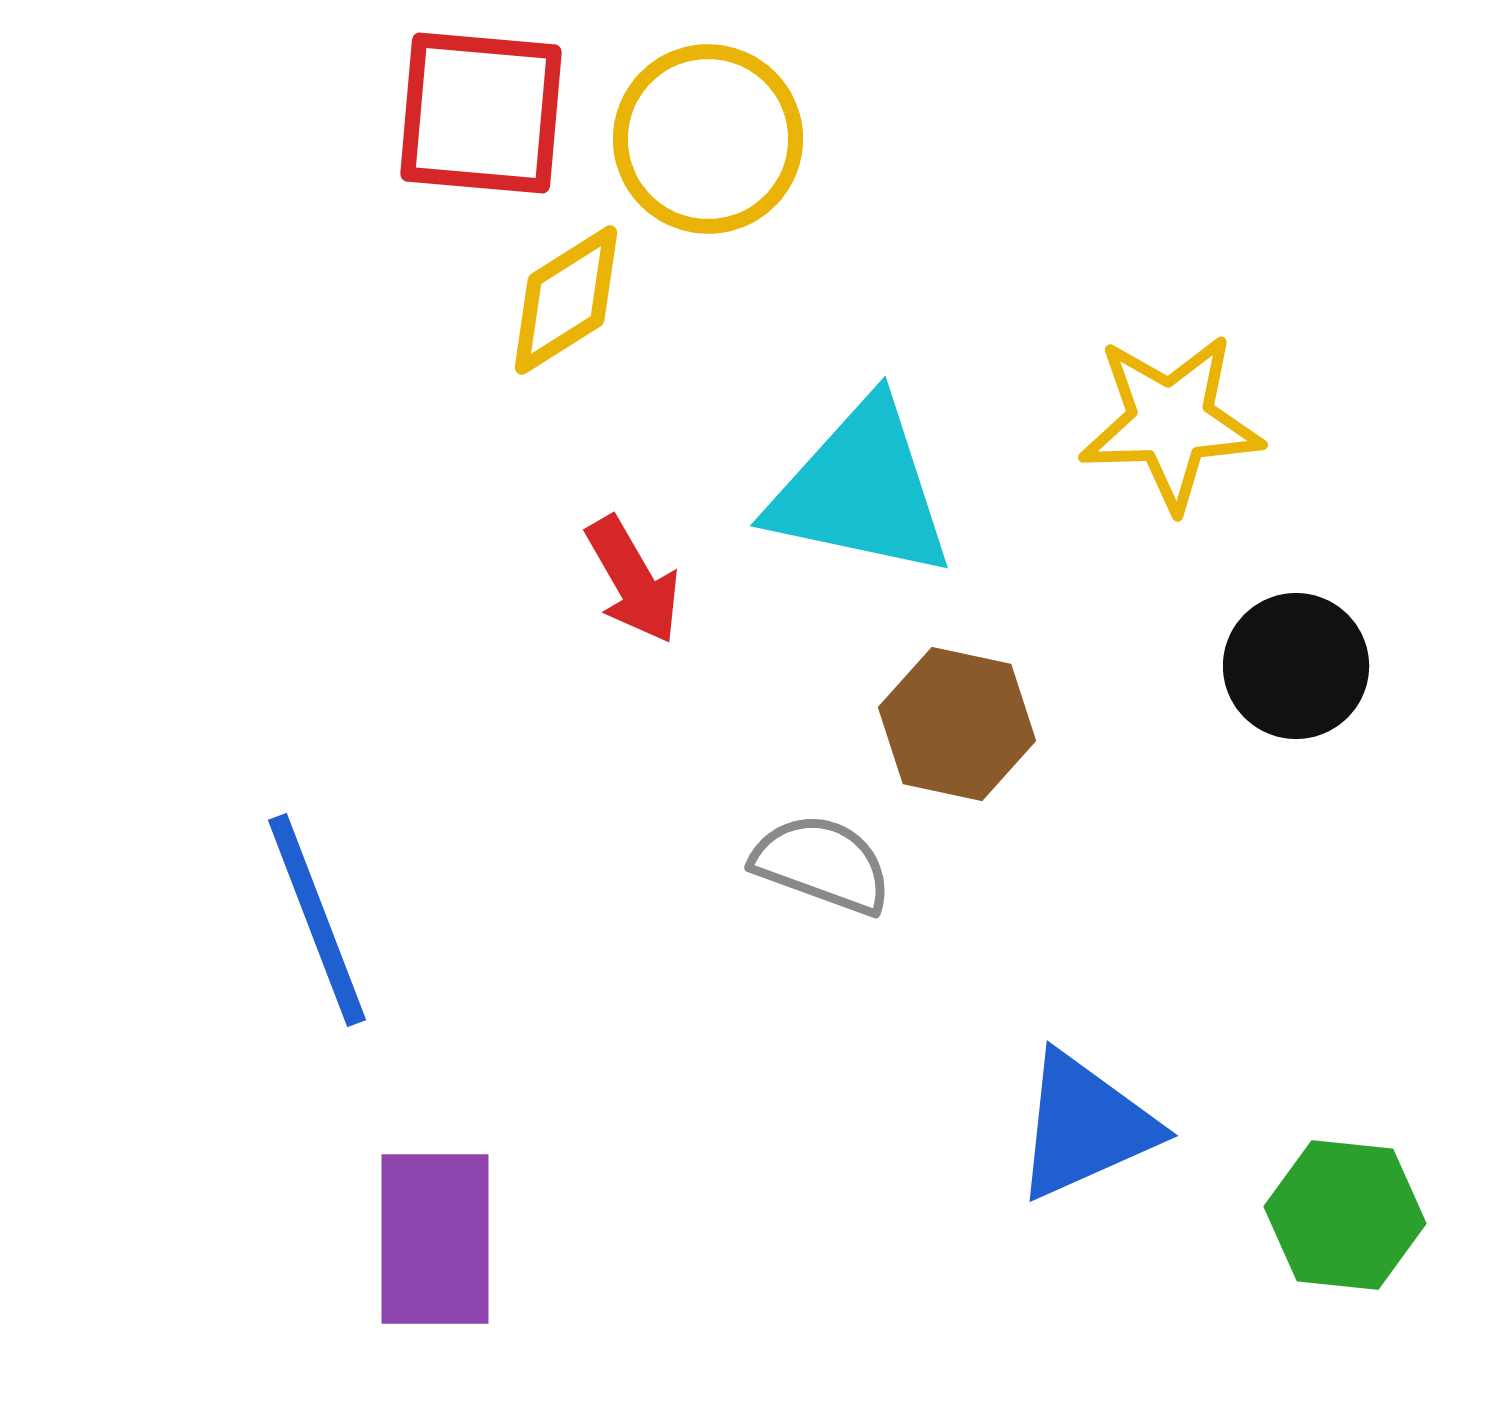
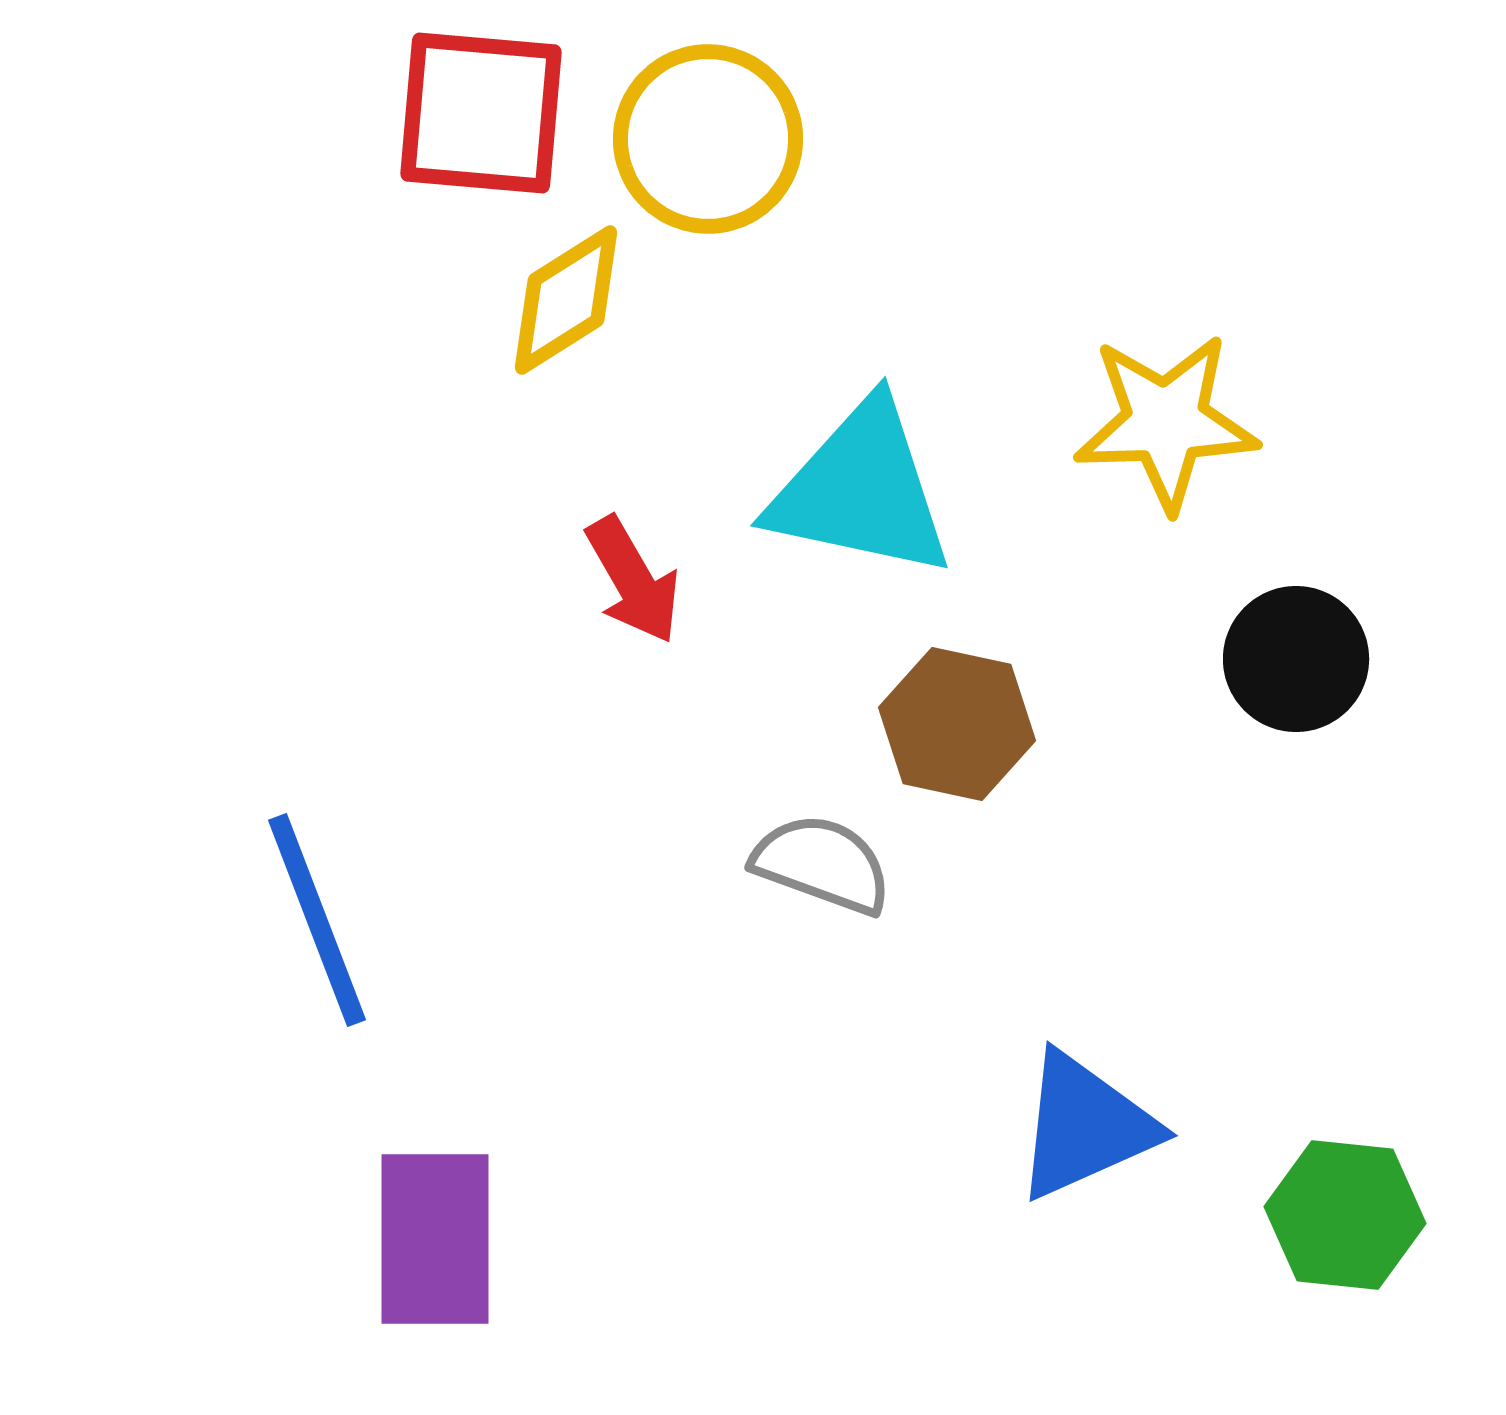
yellow star: moved 5 px left
black circle: moved 7 px up
